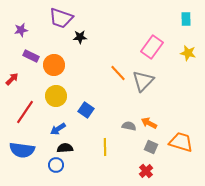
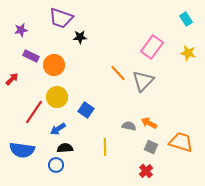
cyan rectangle: rotated 32 degrees counterclockwise
yellow circle: moved 1 px right, 1 px down
red line: moved 9 px right
